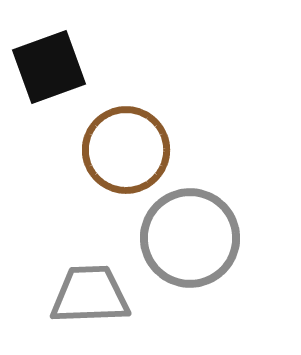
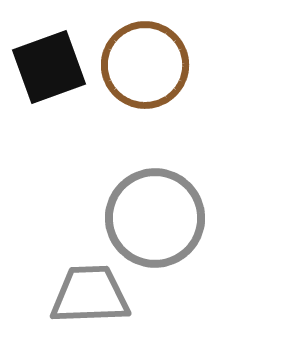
brown circle: moved 19 px right, 85 px up
gray circle: moved 35 px left, 20 px up
